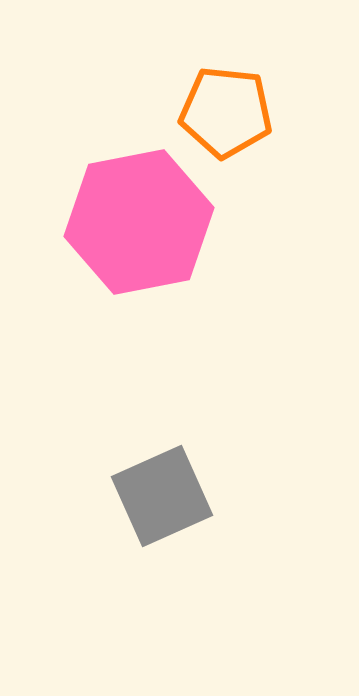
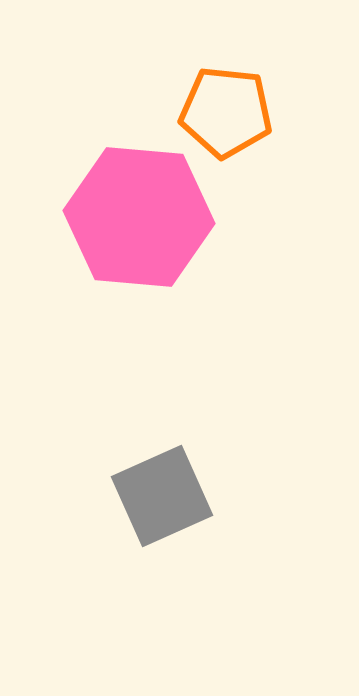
pink hexagon: moved 5 px up; rotated 16 degrees clockwise
